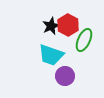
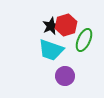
red hexagon: moved 2 px left; rotated 15 degrees clockwise
cyan trapezoid: moved 5 px up
